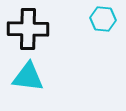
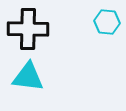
cyan hexagon: moved 4 px right, 3 px down
